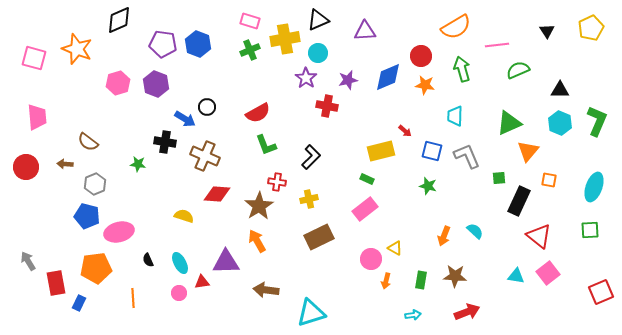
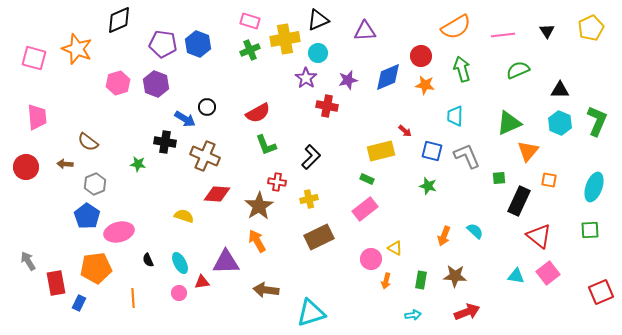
pink line at (497, 45): moved 6 px right, 10 px up
blue pentagon at (87, 216): rotated 20 degrees clockwise
